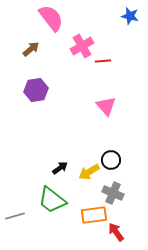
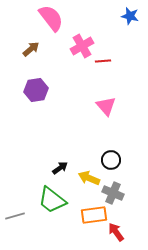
yellow arrow: moved 6 px down; rotated 55 degrees clockwise
